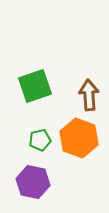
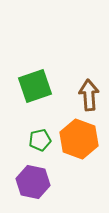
orange hexagon: moved 1 px down
